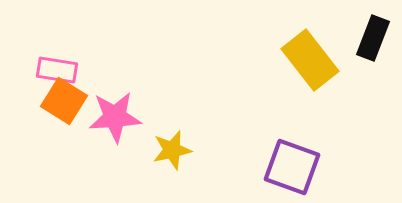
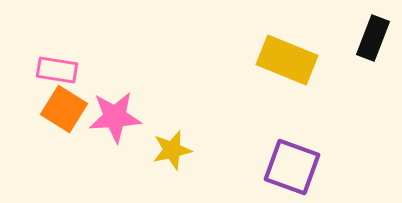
yellow rectangle: moved 23 px left; rotated 30 degrees counterclockwise
orange square: moved 8 px down
